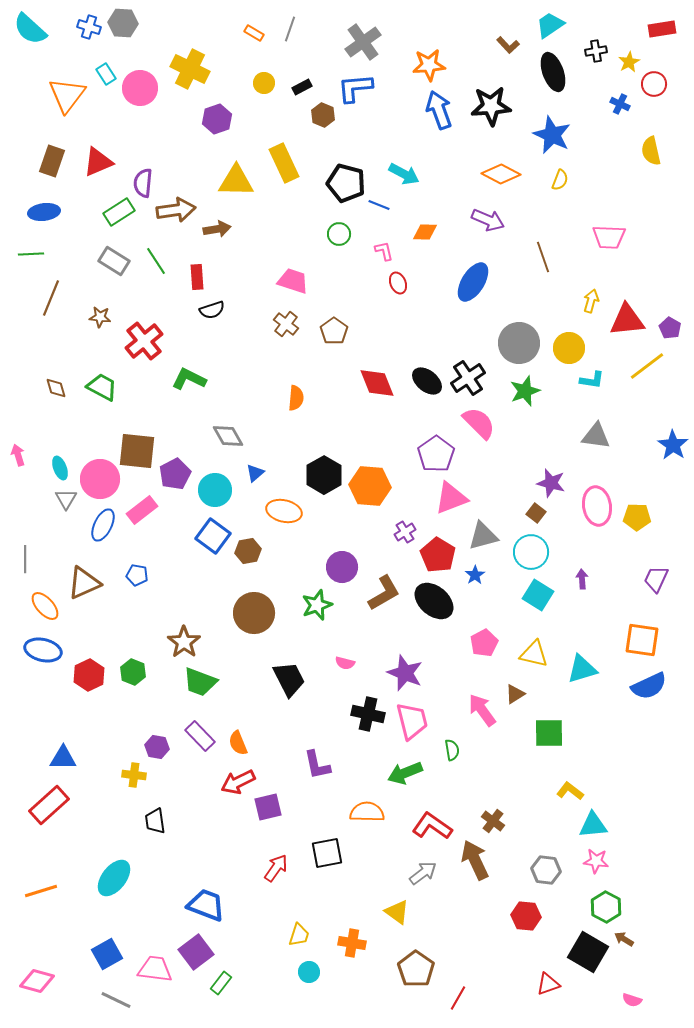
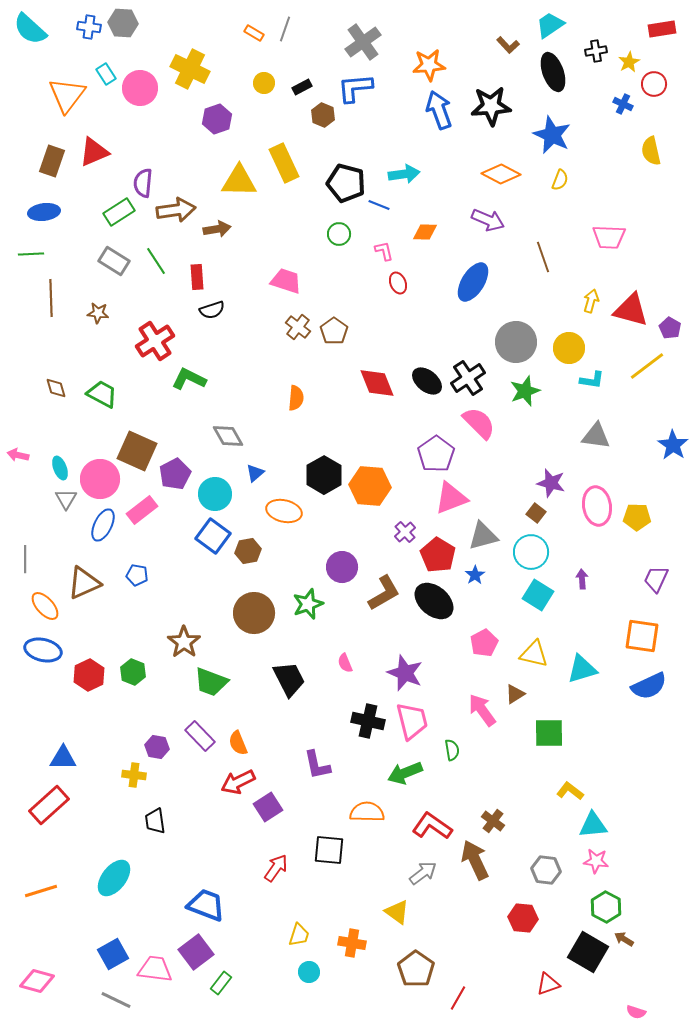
blue cross at (89, 27): rotated 10 degrees counterclockwise
gray line at (290, 29): moved 5 px left
blue cross at (620, 104): moved 3 px right
red triangle at (98, 162): moved 4 px left, 10 px up
cyan arrow at (404, 174): rotated 36 degrees counterclockwise
yellow triangle at (236, 181): moved 3 px right
pink trapezoid at (293, 281): moved 7 px left
brown line at (51, 298): rotated 24 degrees counterclockwise
brown star at (100, 317): moved 2 px left, 4 px up
red triangle at (627, 320): moved 4 px right, 10 px up; rotated 21 degrees clockwise
brown cross at (286, 324): moved 12 px right, 3 px down
red cross at (144, 341): moved 11 px right; rotated 6 degrees clockwise
gray circle at (519, 343): moved 3 px left, 1 px up
green trapezoid at (102, 387): moved 7 px down
brown square at (137, 451): rotated 18 degrees clockwise
pink arrow at (18, 455): rotated 60 degrees counterclockwise
cyan circle at (215, 490): moved 4 px down
purple cross at (405, 532): rotated 10 degrees counterclockwise
green star at (317, 605): moved 9 px left, 1 px up
orange square at (642, 640): moved 4 px up
pink semicircle at (345, 663): rotated 54 degrees clockwise
green trapezoid at (200, 682): moved 11 px right
black cross at (368, 714): moved 7 px down
purple square at (268, 807): rotated 20 degrees counterclockwise
black square at (327, 853): moved 2 px right, 3 px up; rotated 16 degrees clockwise
red hexagon at (526, 916): moved 3 px left, 2 px down
blue square at (107, 954): moved 6 px right
pink semicircle at (632, 1000): moved 4 px right, 12 px down
